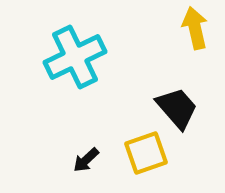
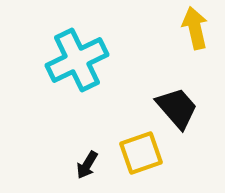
cyan cross: moved 2 px right, 3 px down
yellow square: moved 5 px left
black arrow: moved 1 px right, 5 px down; rotated 16 degrees counterclockwise
